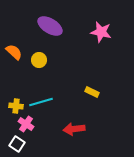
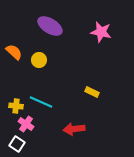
cyan line: rotated 40 degrees clockwise
